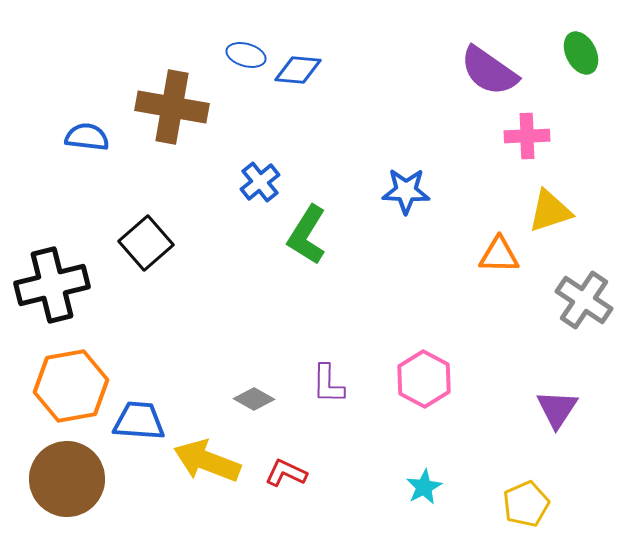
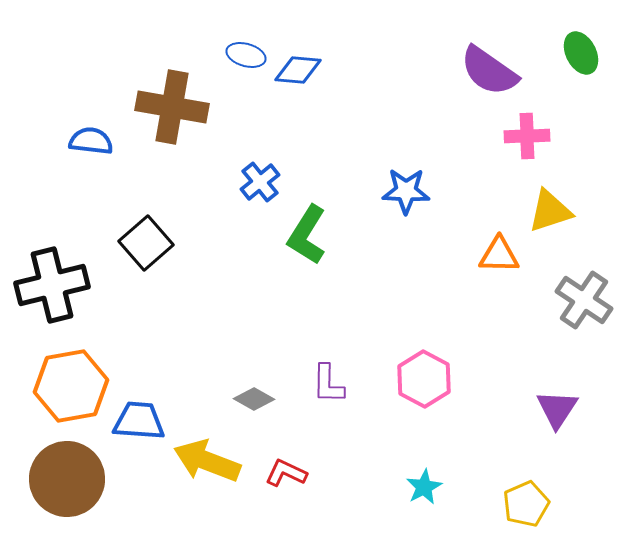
blue semicircle: moved 4 px right, 4 px down
